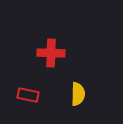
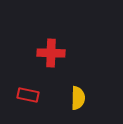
yellow semicircle: moved 4 px down
